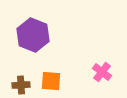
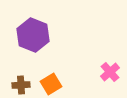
pink cross: moved 8 px right; rotated 12 degrees clockwise
orange square: moved 3 px down; rotated 35 degrees counterclockwise
